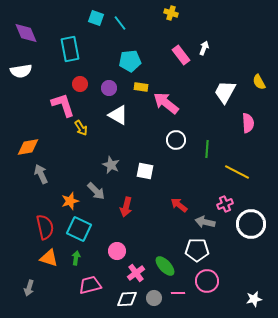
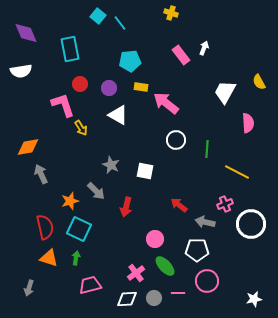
cyan square at (96, 18): moved 2 px right, 2 px up; rotated 21 degrees clockwise
pink circle at (117, 251): moved 38 px right, 12 px up
